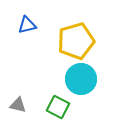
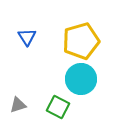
blue triangle: moved 12 px down; rotated 48 degrees counterclockwise
yellow pentagon: moved 5 px right
gray triangle: rotated 30 degrees counterclockwise
